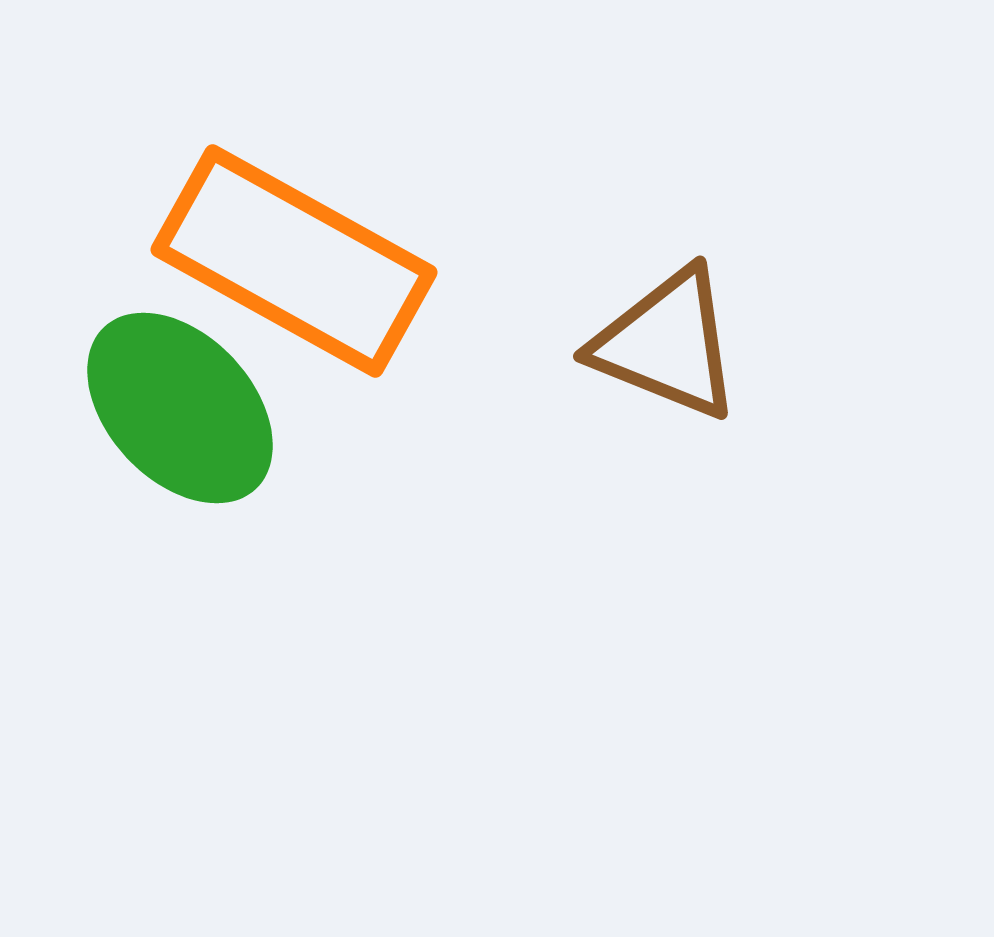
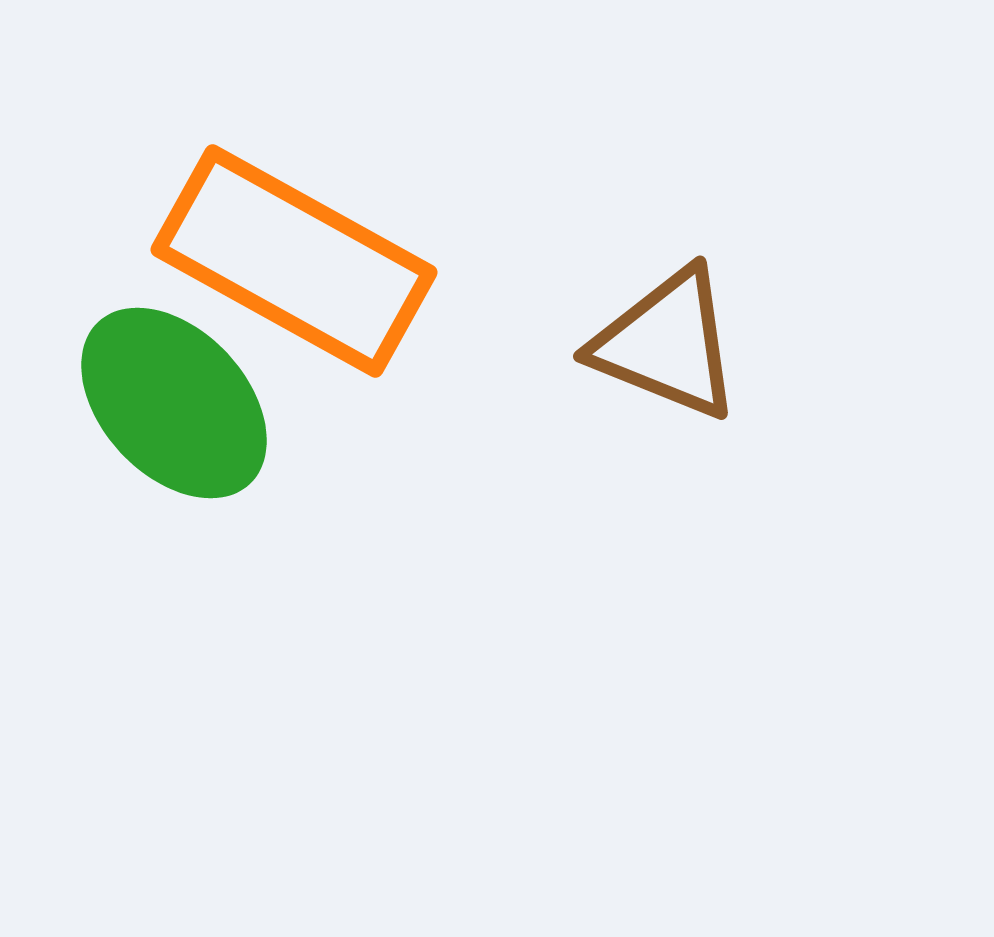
green ellipse: moved 6 px left, 5 px up
